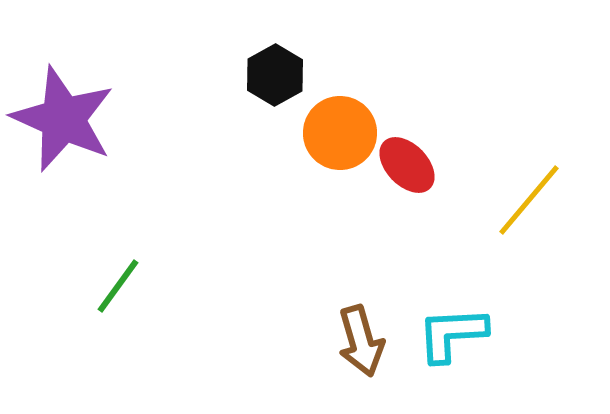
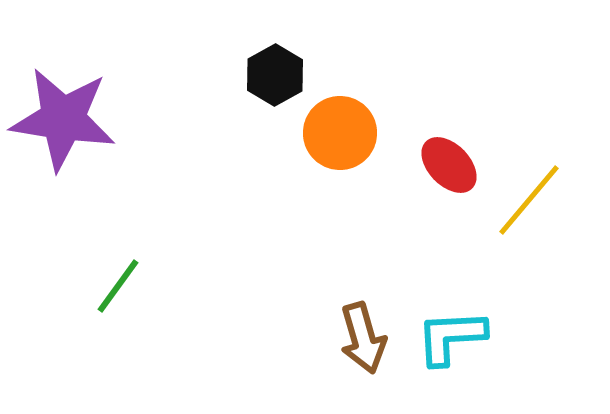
purple star: rotated 15 degrees counterclockwise
red ellipse: moved 42 px right
cyan L-shape: moved 1 px left, 3 px down
brown arrow: moved 2 px right, 3 px up
